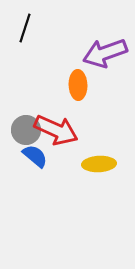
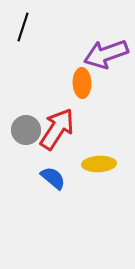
black line: moved 2 px left, 1 px up
purple arrow: moved 1 px right, 1 px down
orange ellipse: moved 4 px right, 2 px up
red arrow: moved 1 px right, 1 px up; rotated 81 degrees counterclockwise
blue semicircle: moved 18 px right, 22 px down
